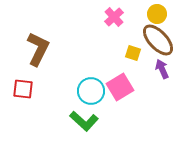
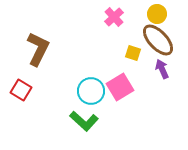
red square: moved 2 px left, 1 px down; rotated 25 degrees clockwise
